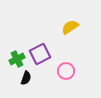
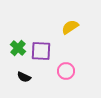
purple square: moved 1 px right, 3 px up; rotated 30 degrees clockwise
green cross: moved 1 px right, 11 px up; rotated 21 degrees counterclockwise
black semicircle: moved 2 px left, 1 px up; rotated 96 degrees clockwise
